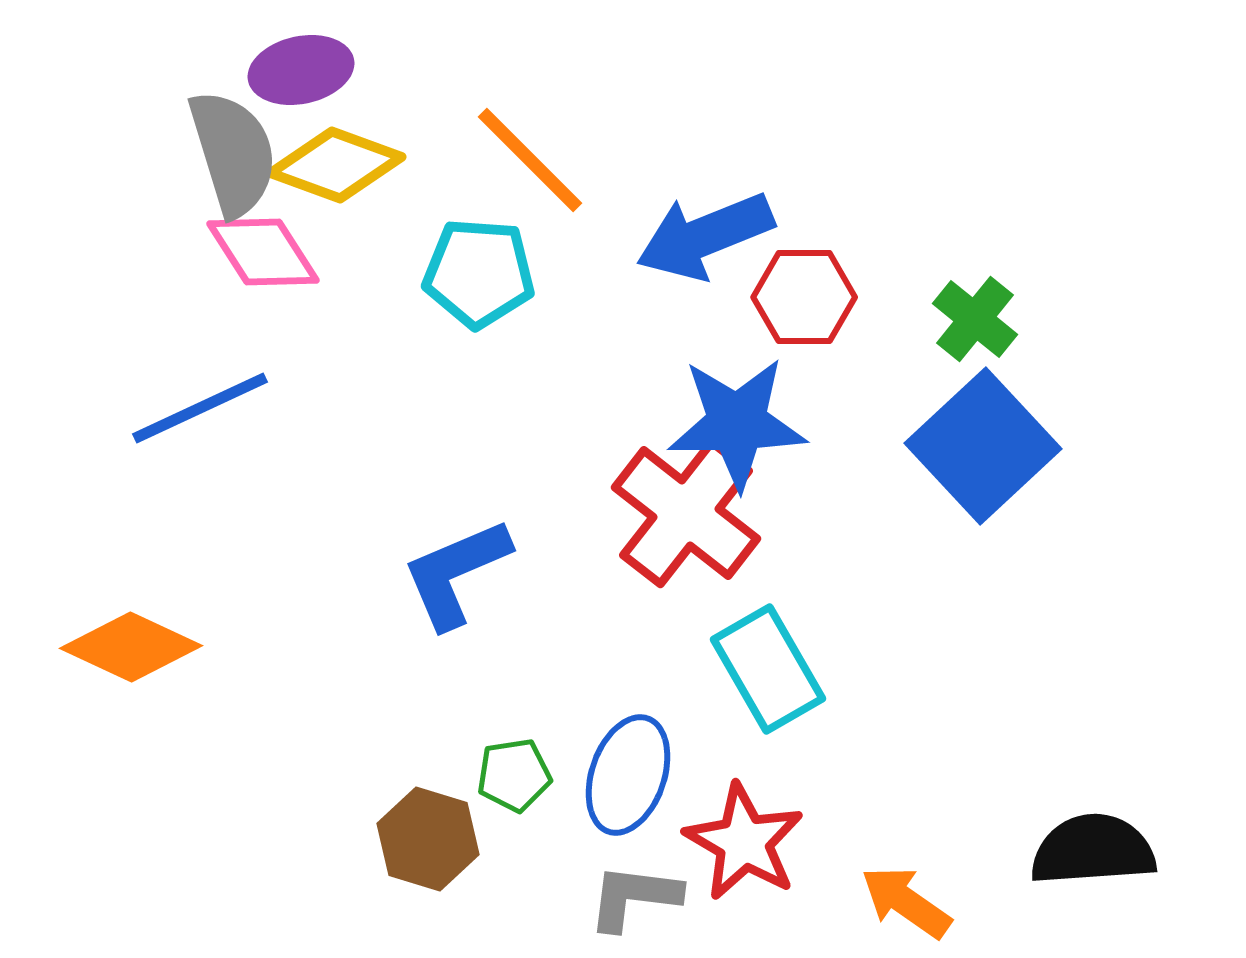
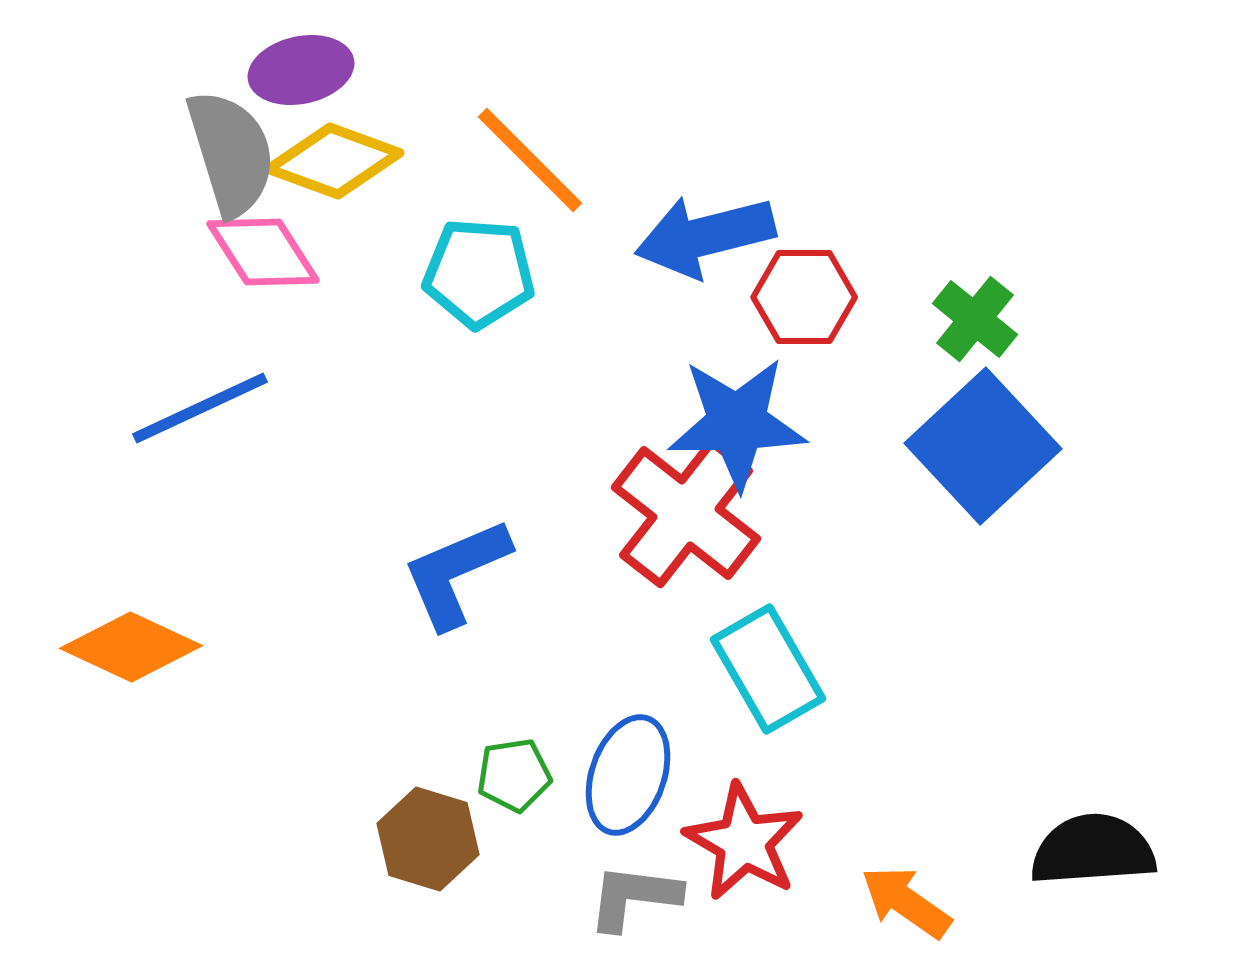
gray semicircle: moved 2 px left
yellow diamond: moved 2 px left, 4 px up
blue arrow: rotated 8 degrees clockwise
